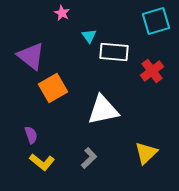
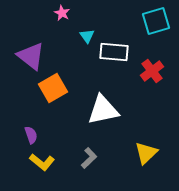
cyan triangle: moved 2 px left
